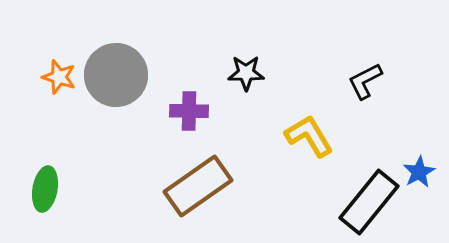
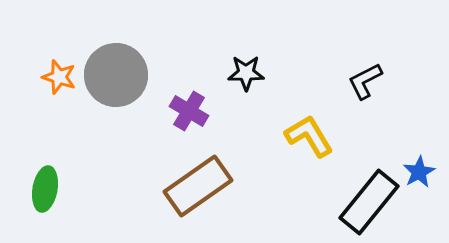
purple cross: rotated 30 degrees clockwise
